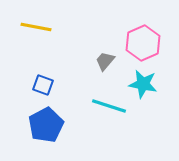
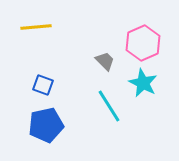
yellow line: rotated 16 degrees counterclockwise
gray trapezoid: rotated 95 degrees clockwise
cyan star: moved 1 px up; rotated 16 degrees clockwise
cyan line: rotated 40 degrees clockwise
blue pentagon: rotated 16 degrees clockwise
